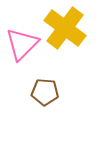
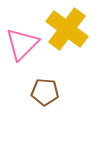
yellow cross: moved 2 px right, 1 px down
